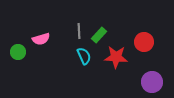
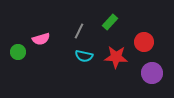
gray line: rotated 28 degrees clockwise
green rectangle: moved 11 px right, 13 px up
cyan semicircle: rotated 126 degrees clockwise
purple circle: moved 9 px up
